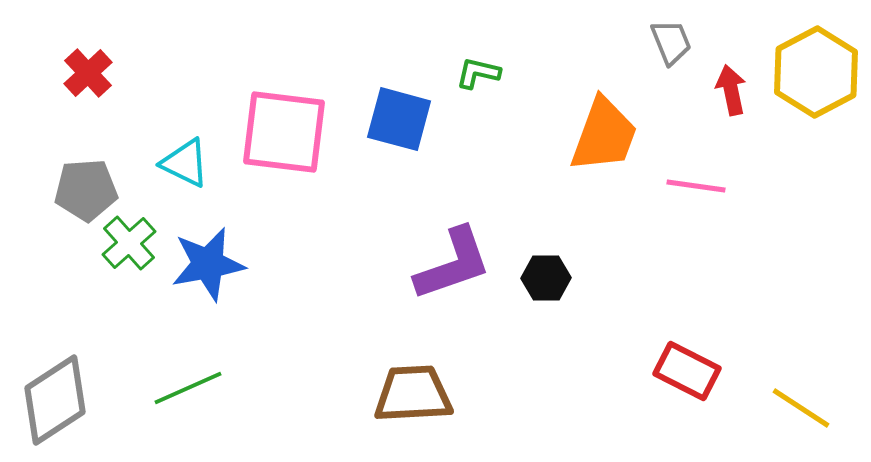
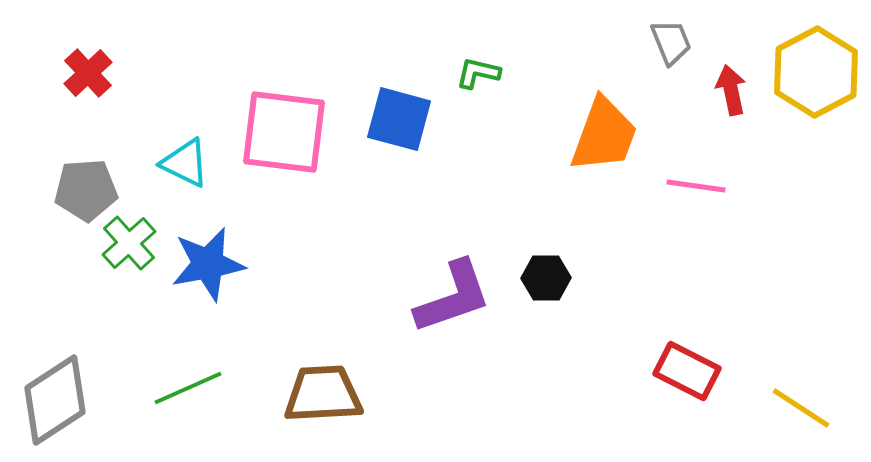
purple L-shape: moved 33 px down
brown trapezoid: moved 90 px left
